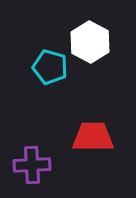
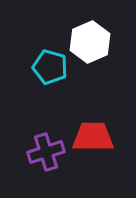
white hexagon: rotated 9 degrees clockwise
purple cross: moved 14 px right, 13 px up; rotated 15 degrees counterclockwise
